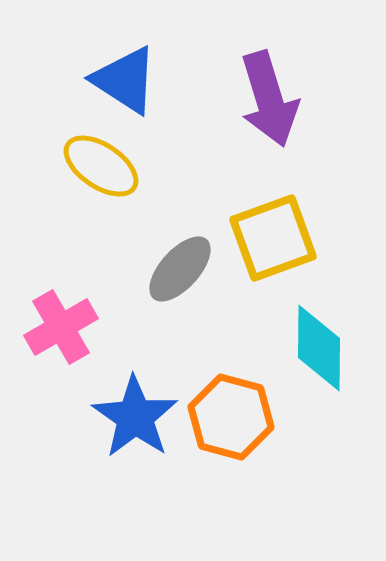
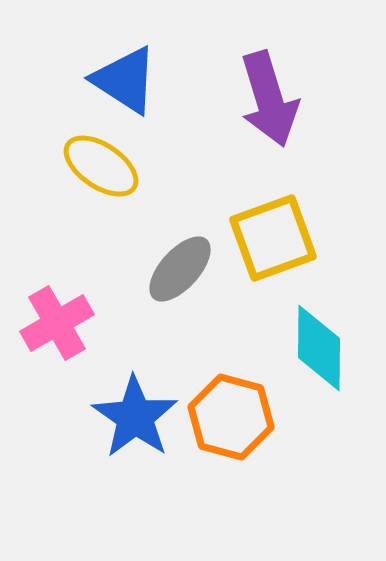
pink cross: moved 4 px left, 4 px up
